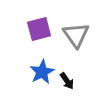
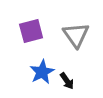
purple square: moved 8 px left, 2 px down
